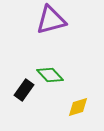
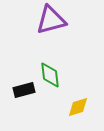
green diamond: rotated 36 degrees clockwise
black rectangle: rotated 40 degrees clockwise
